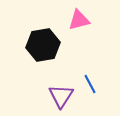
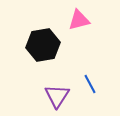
purple triangle: moved 4 px left
